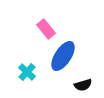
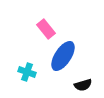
cyan cross: rotated 24 degrees counterclockwise
